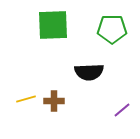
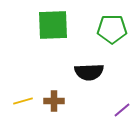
yellow line: moved 3 px left, 2 px down
